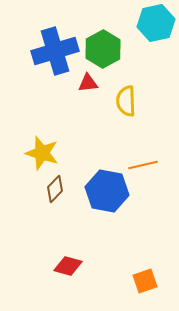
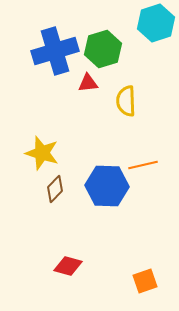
cyan hexagon: rotated 6 degrees counterclockwise
green hexagon: rotated 12 degrees clockwise
blue hexagon: moved 5 px up; rotated 9 degrees counterclockwise
